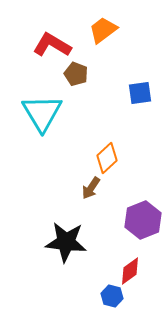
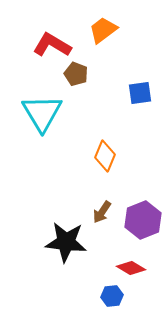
orange diamond: moved 2 px left, 2 px up; rotated 24 degrees counterclockwise
brown arrow: moved 11 px right, 24 px down
red diamond: moved 1 px right, 3 px up; rotated 68 degrees clockwise
blue hexagon: rotated 20 degrees counterclockwise
